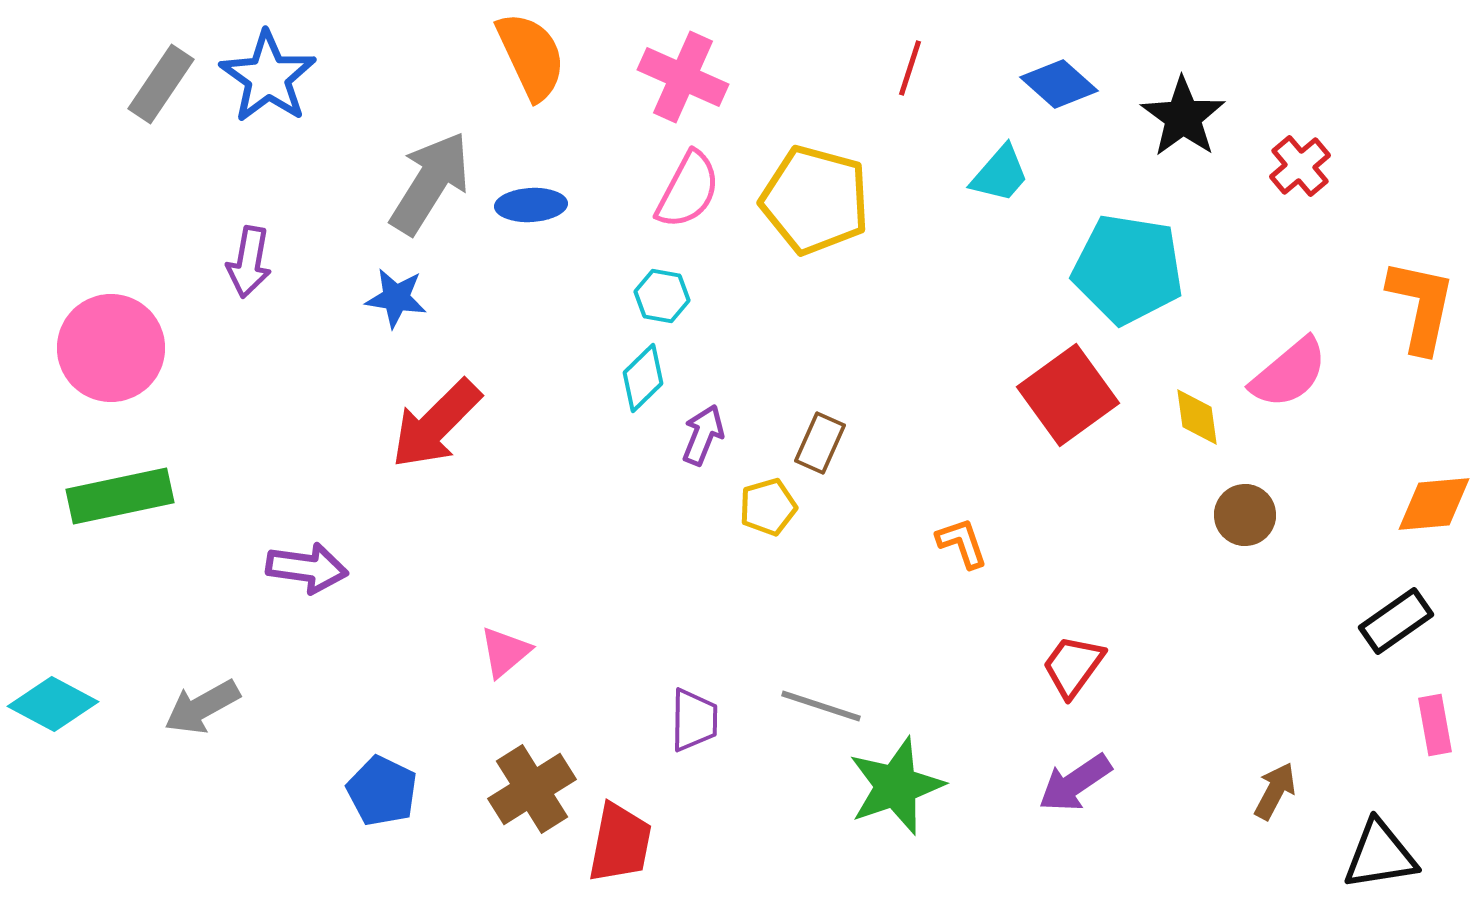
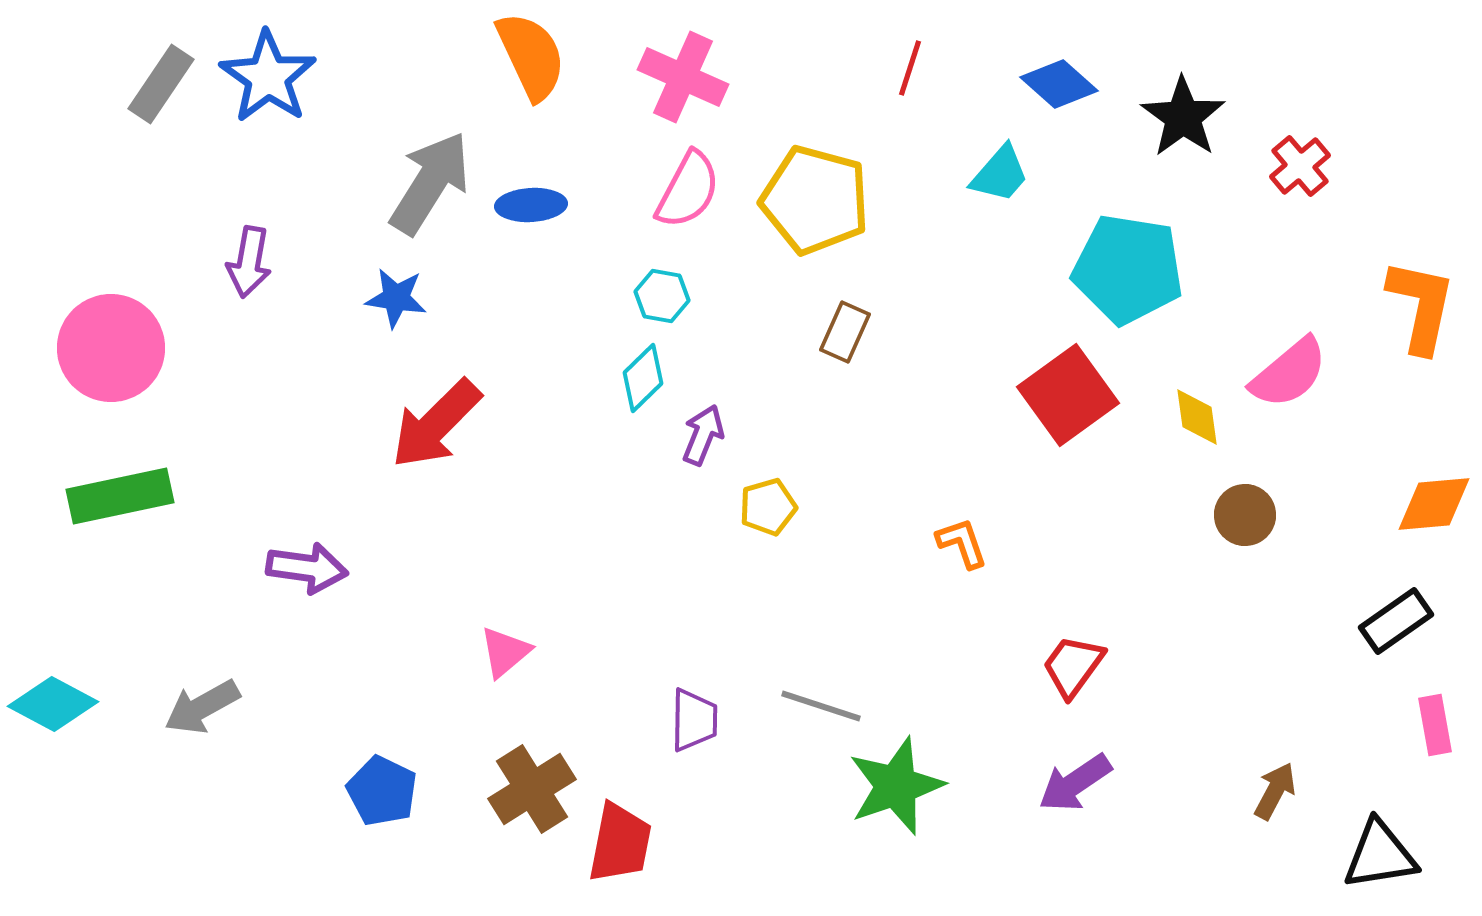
brown rectangle at (820, 443): moved 25 px right, 111 px up
